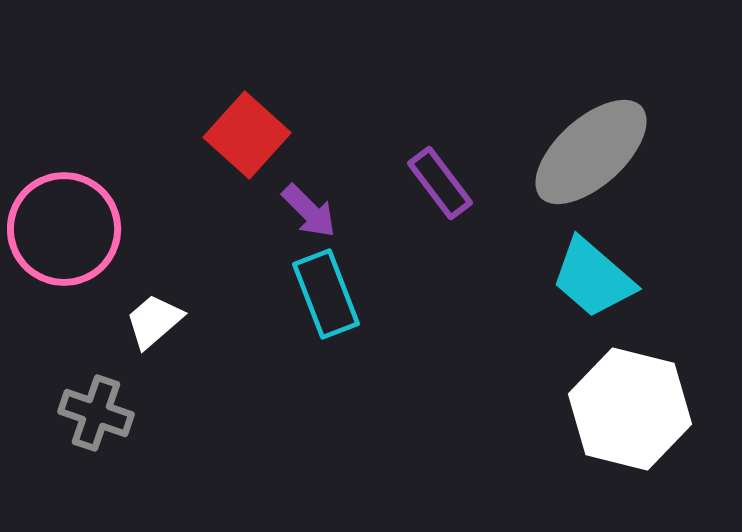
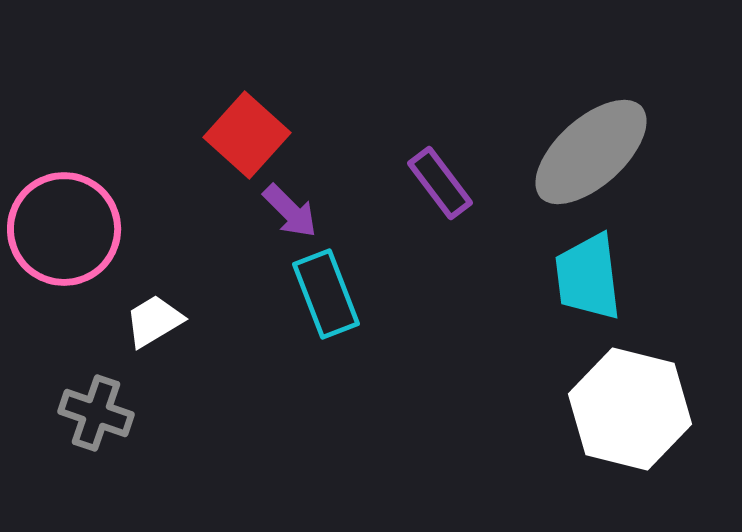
purple arrow: moved 19 px left
cyan trapezoid: moved 5 px left, 1 px up; rotated 42 degrees clockwise
white trapezoid: rotated 10 degrees clockwise
